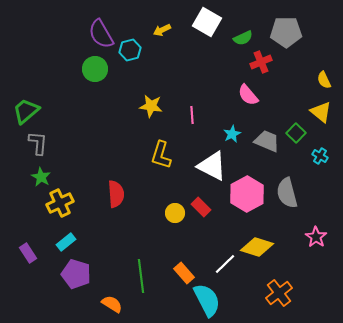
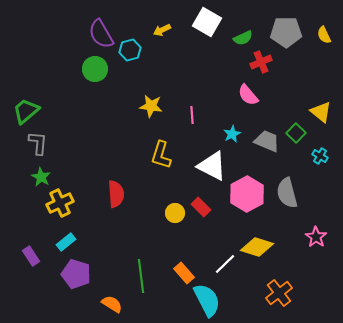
yellow semicircle: moved 45 px up
purple rectangle: moved 3 px right, 3 px down
